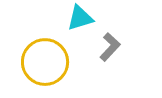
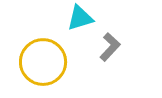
yellow circle: moved 2 px left
